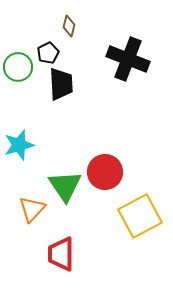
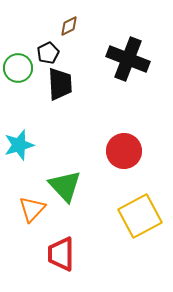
brown diamond: rotated 50 degrees clockwise
green circle: moved 1 px down
black trapezoid: moved 1 px left
red circle: moved 19 px right, 21 px up
green triangle: rotated 9 degrees counterclockwise
